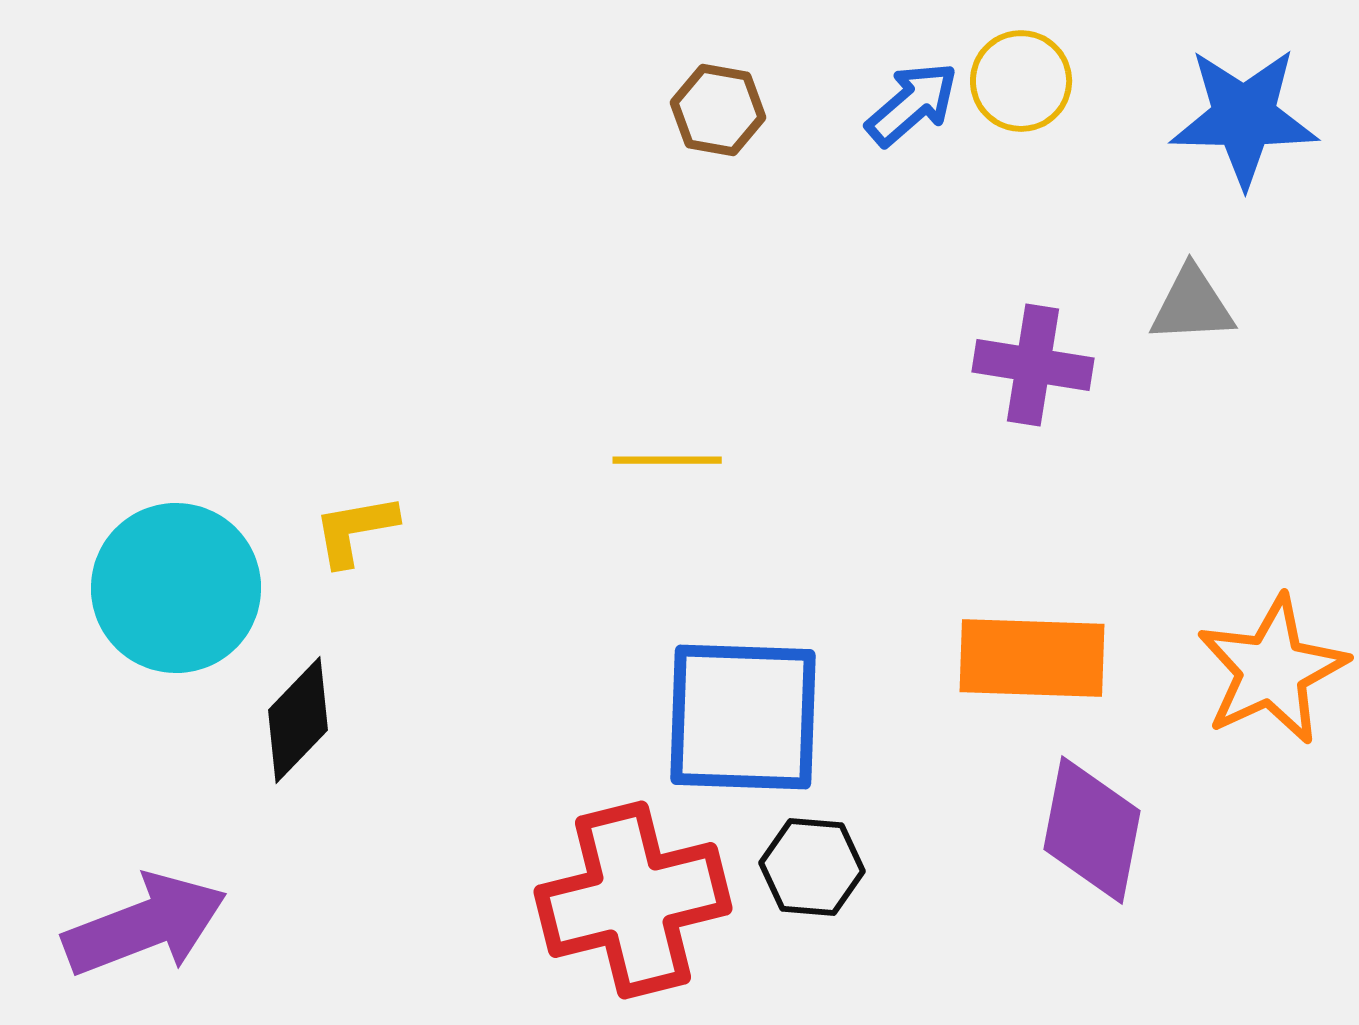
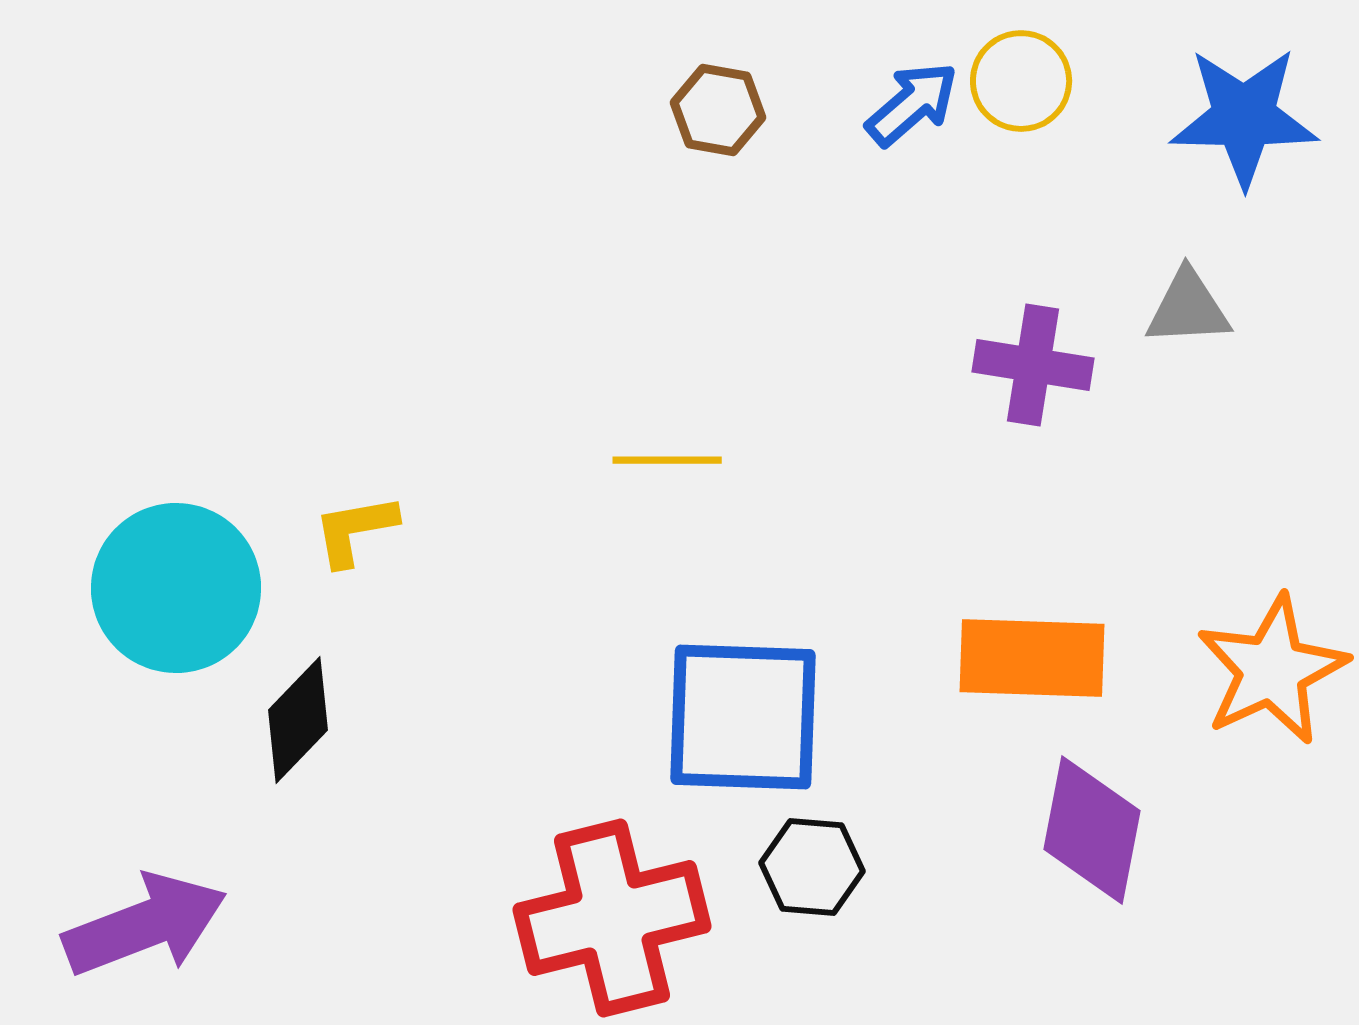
gray triangle: moved 4 px left, 3 px down
red cross: moved 21 px left, 18 px down
